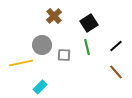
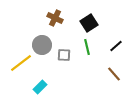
brown cross: moved 1 px right, 2 px down; rotated 21 degrees counterclockwise
yellow line: rotated 25 degrees counterclockwise
brown line: moved 2 px left, 2 px down
